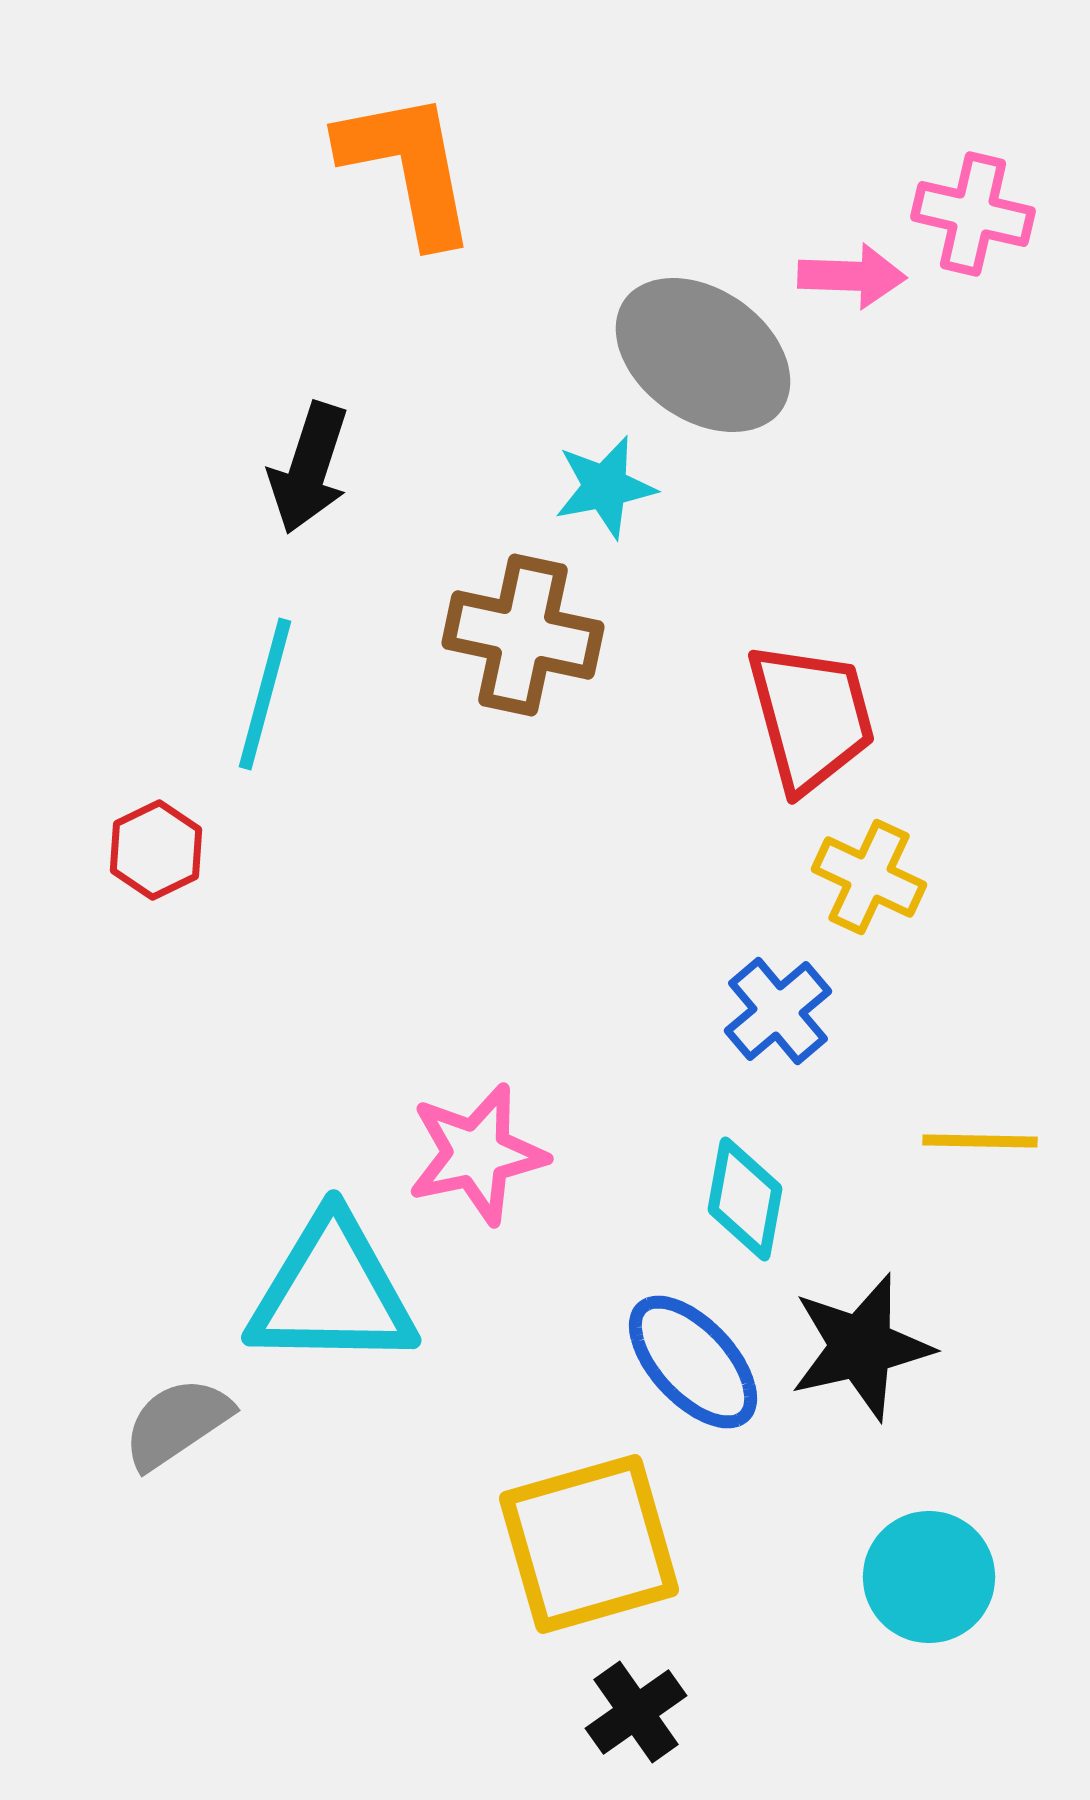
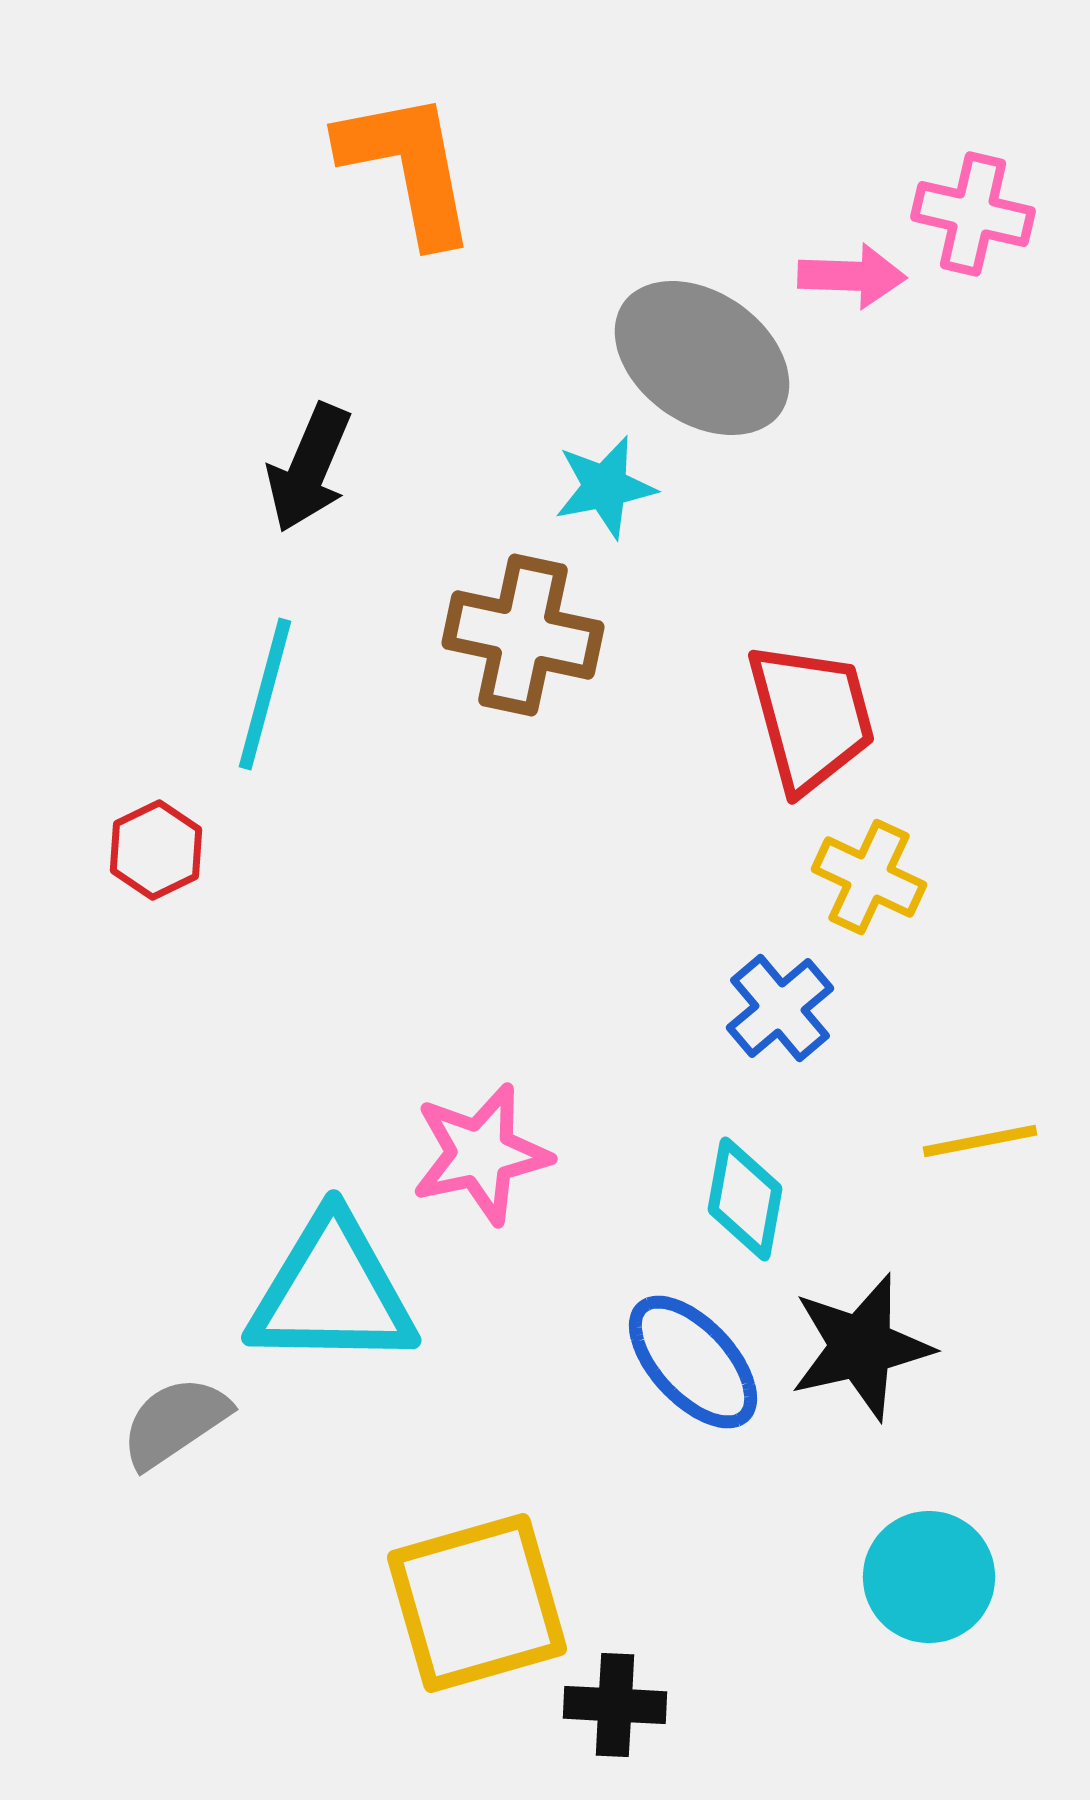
gray ellipse: moved 1 px left, 3 px down
black arrow: rotated 5 degrees clockwise
blue cross: moved 2 px right, 3 px up
yellow line: rotated 12 degrees counterclockwise
pink star: moved 4 px right
gray semicircle: moved 2 px left, 1 px up
yellow square: moved 112 px left, 59 px down
black cross: moved 21 px left, 7 px up; rotated 38 degrees clockwise
